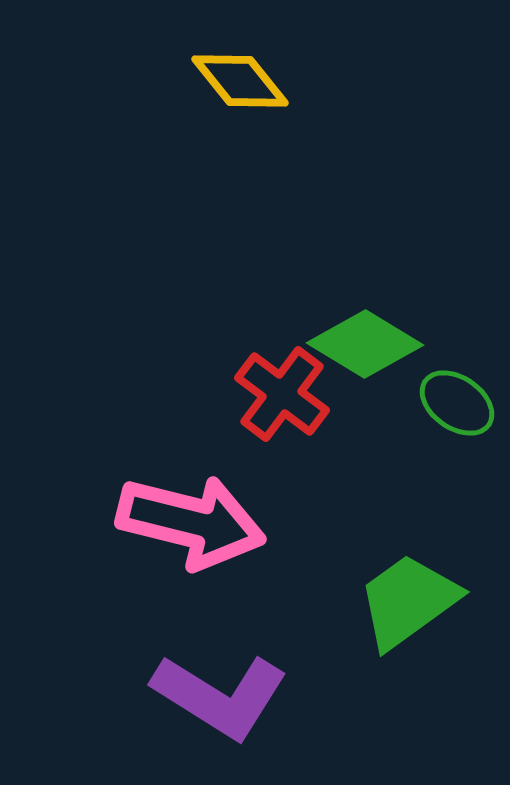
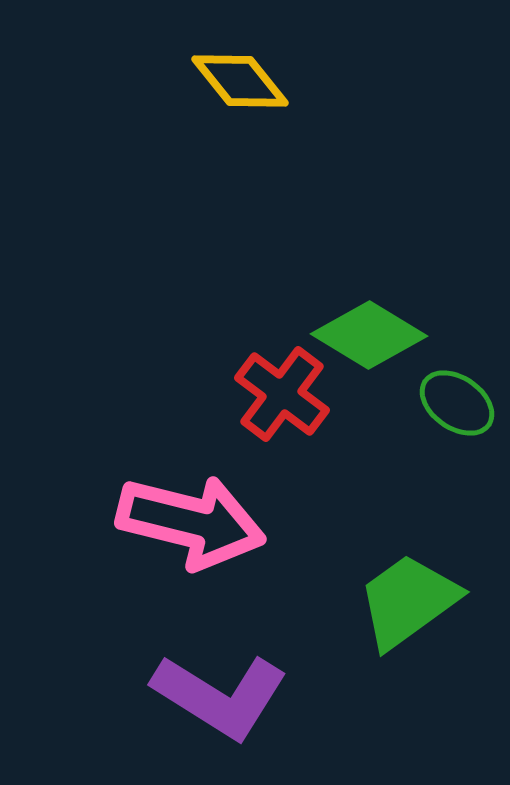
green diamond: moved 4 px right, 9 px up
